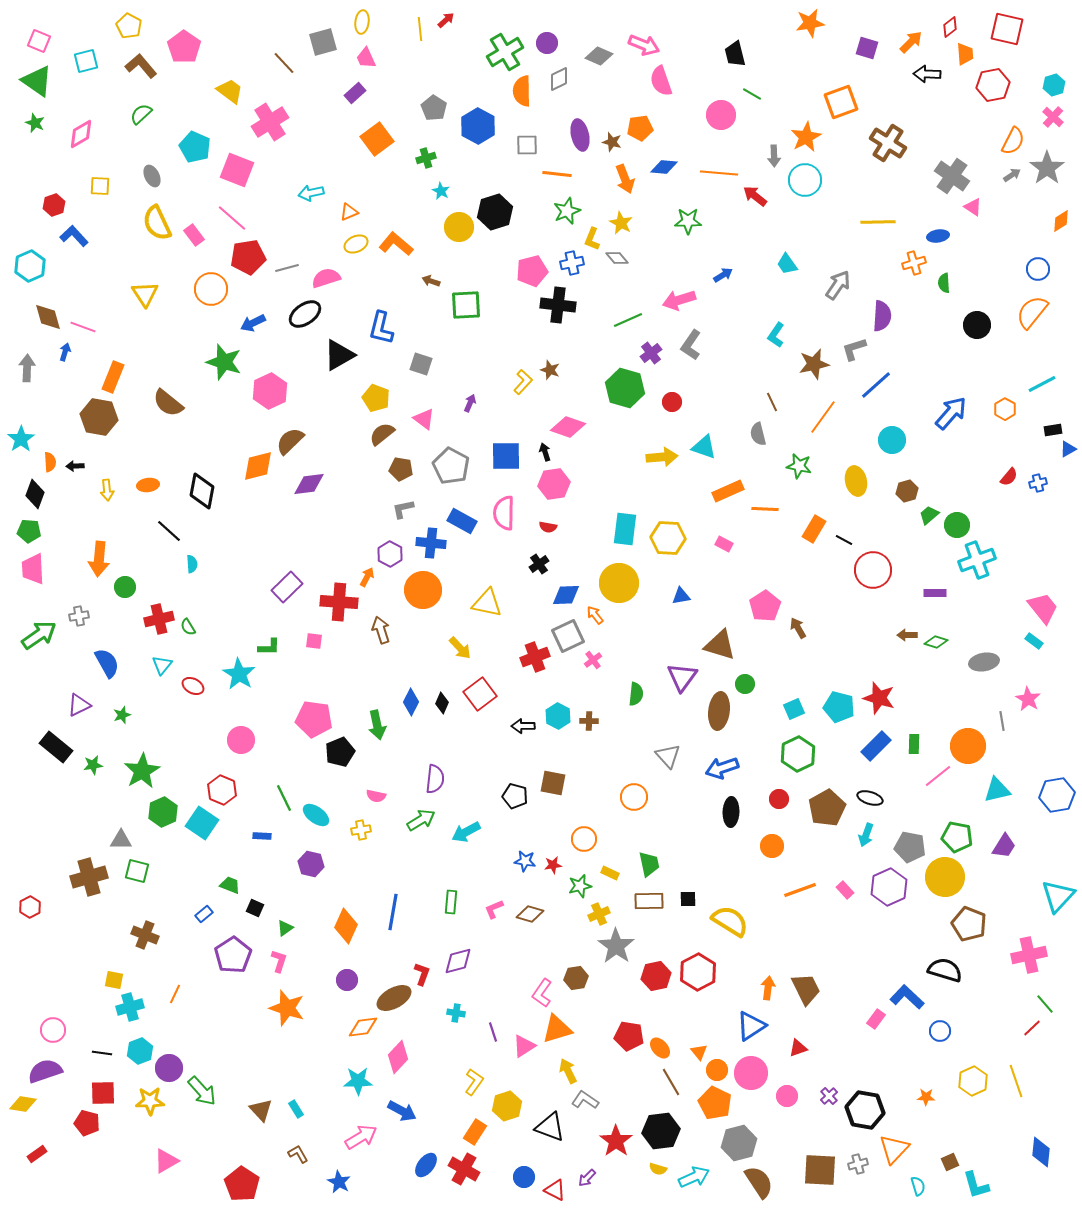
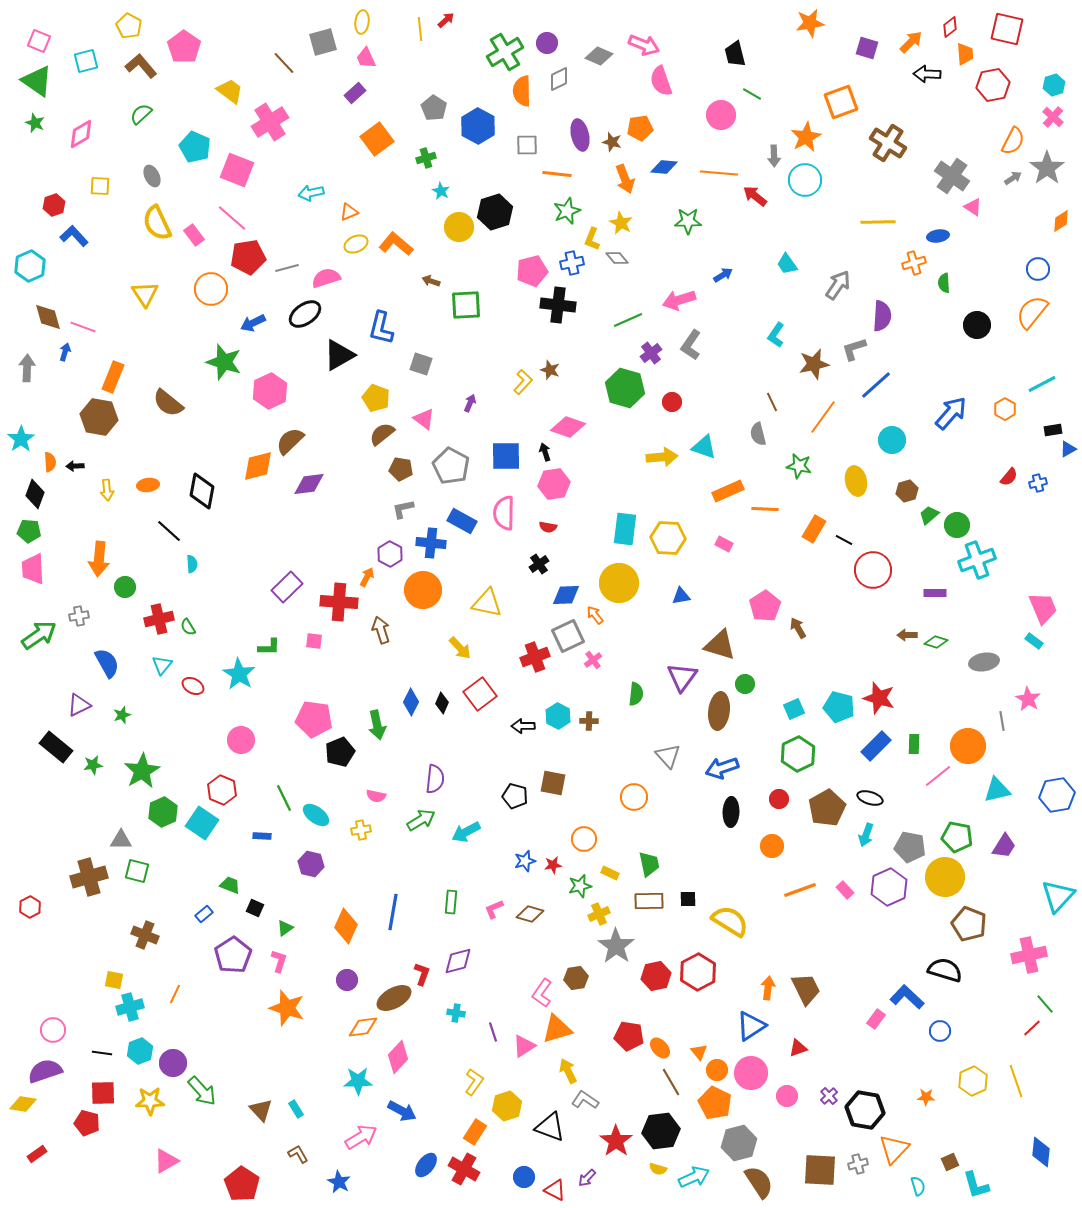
gray arrow at (1012, 175): moved 1 px right, 3 px down
pink trapezoid at (1043, 608): rotated 16 degrees clockwise
blue star at (525, 861): rotated 25 degrees counterclockwise
purple circle at (169, 1068): moved 4 px right, 5 px up
